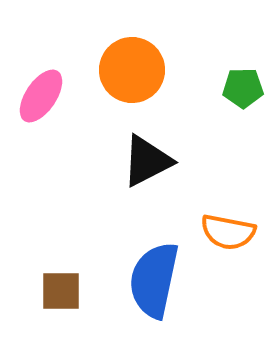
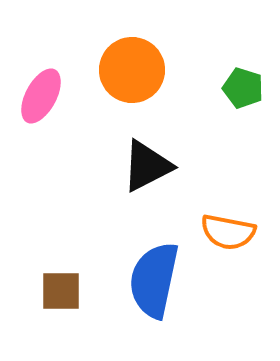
green pentagon: rotated 18 degrees clockwise
pink ellipse: rotated 6 degrees counterclockwise
black triangle: moved 5 px down
